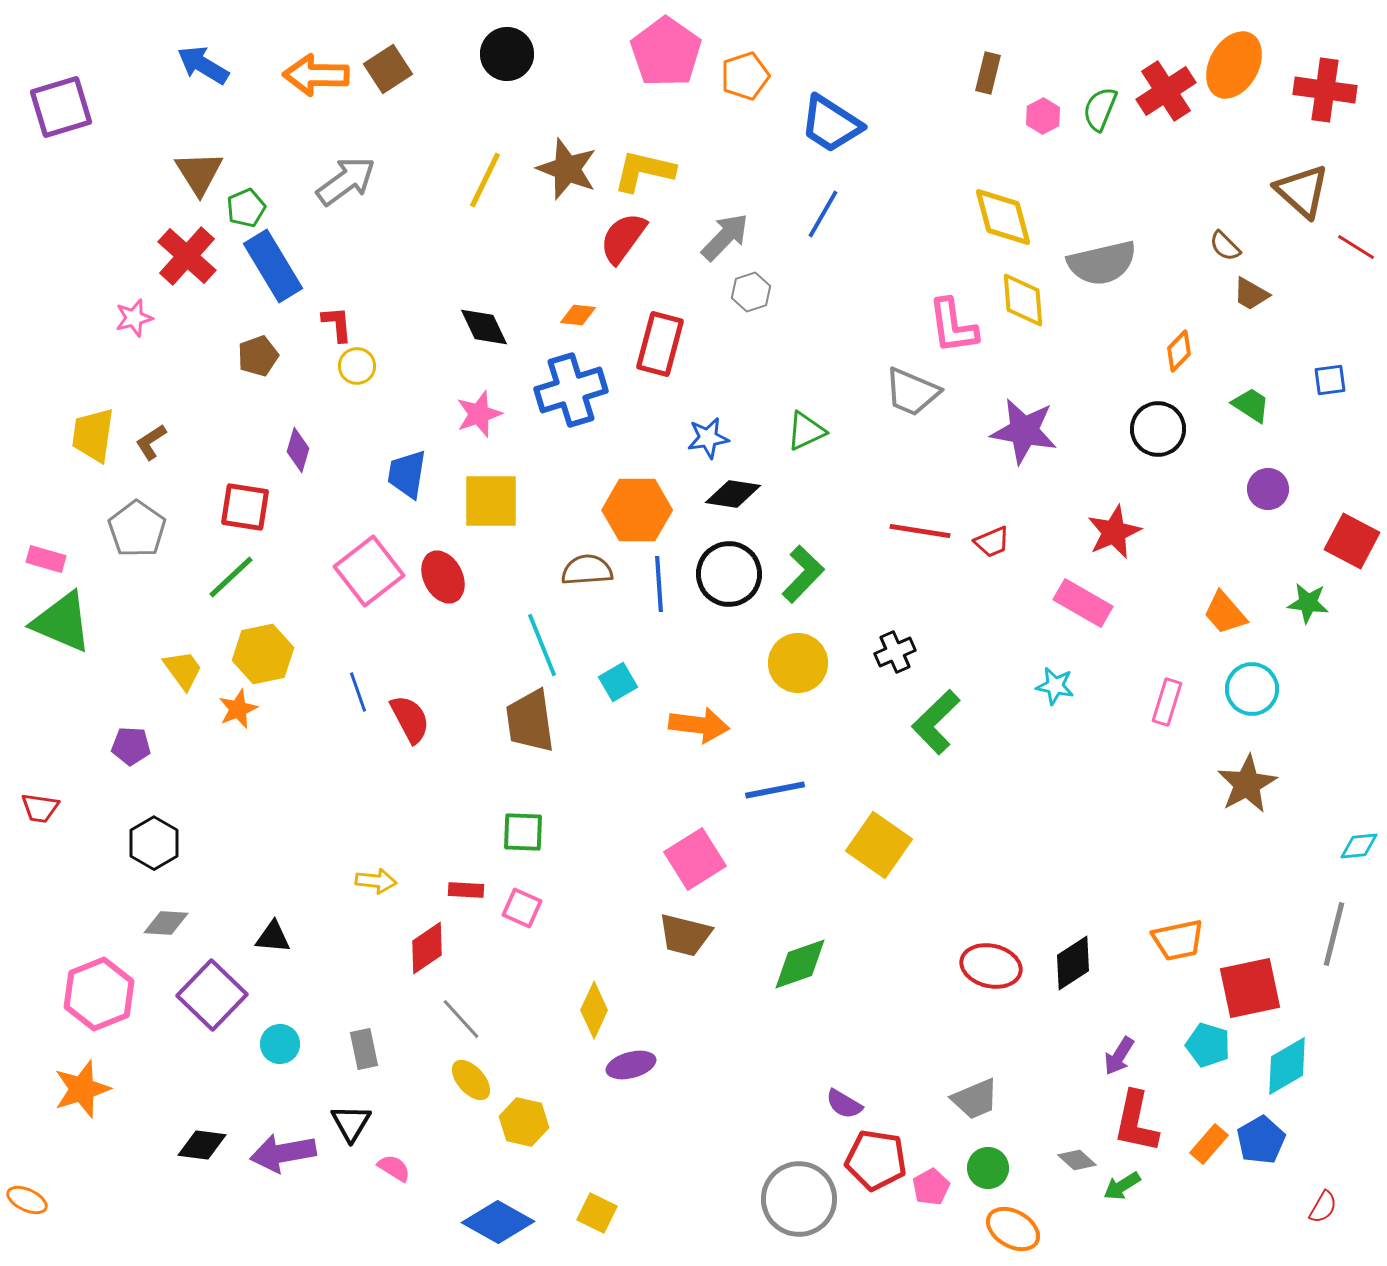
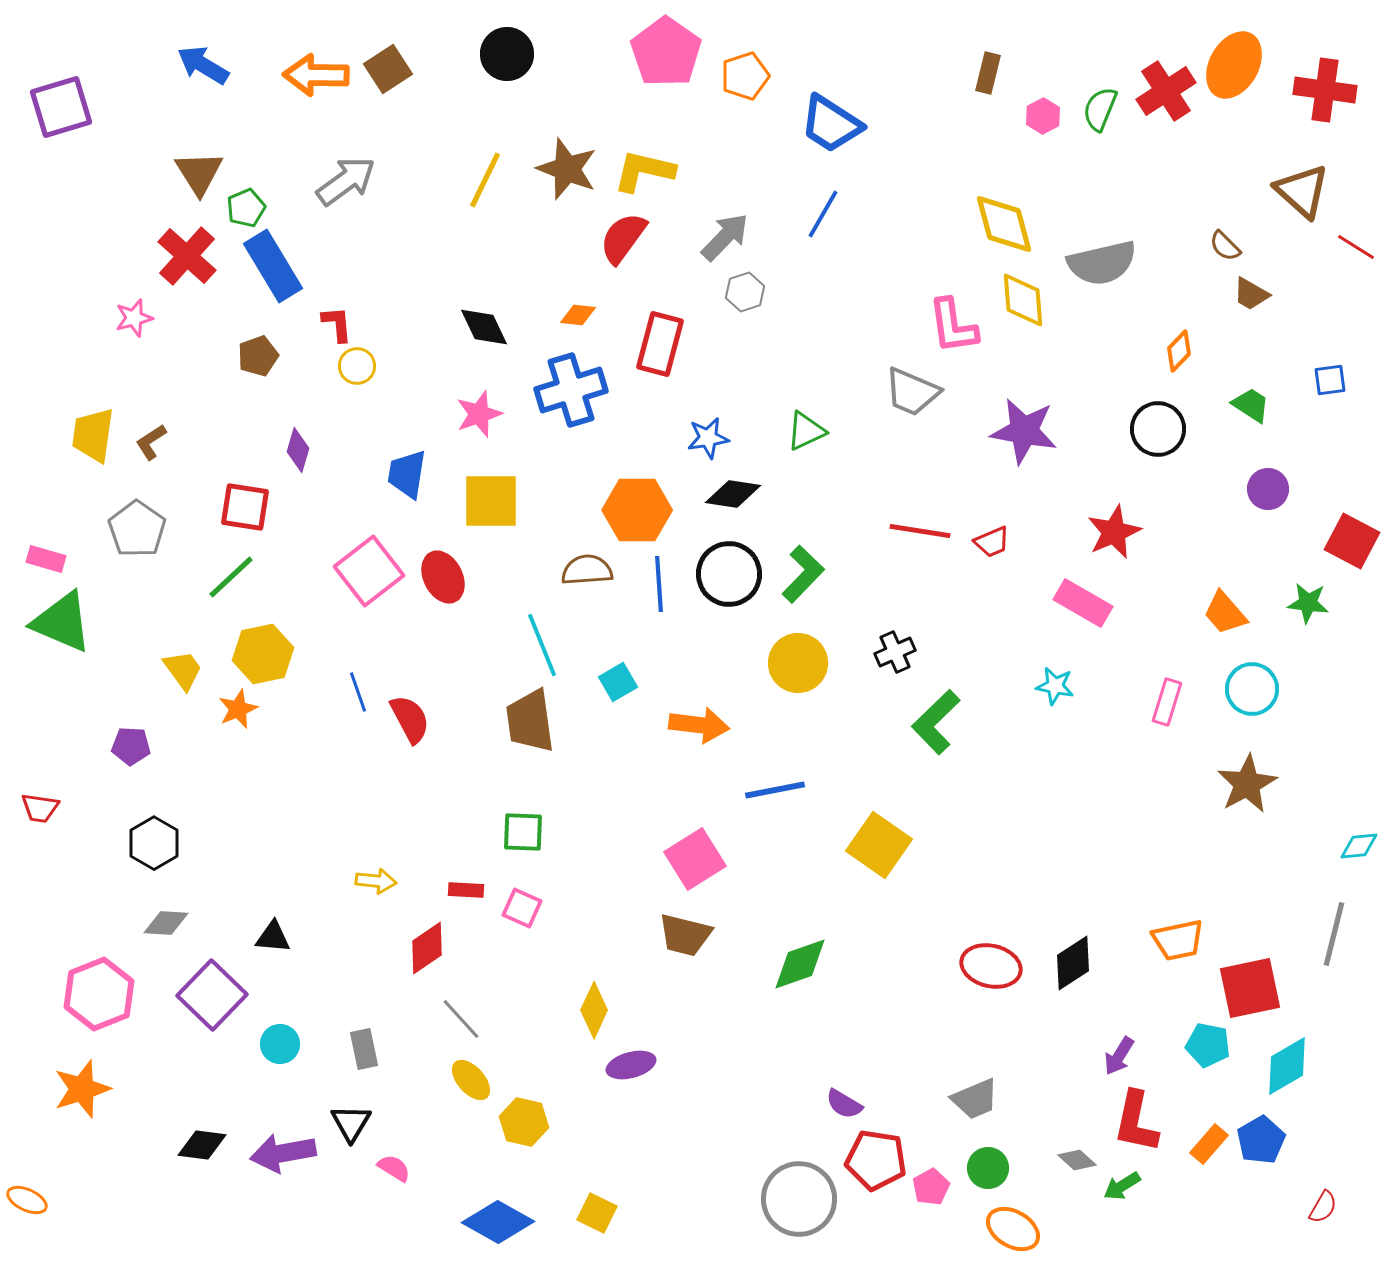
yellow diamond at (1003, 217): moved 1 px right, 7 px down
gray hexagon at (751, 292): moved 6 px left
cyan pentagon at (1208, 1045): rotated 6 degrees counterclockwise
